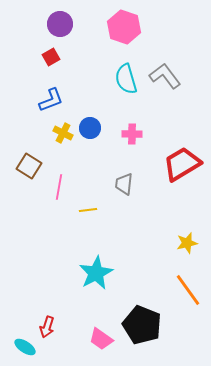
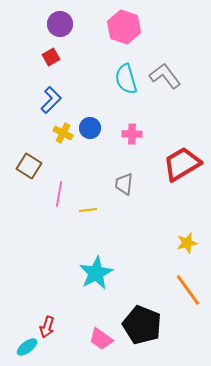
blue L-shape: rotated 24 degrees counterclockwise
pink line: moved 7 px down
cyan ellipse: moved 2 px right; rotated 70 degrees counterclockwise
